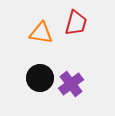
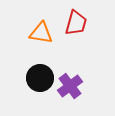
purple cross: moved 1 px left, 2 px down
